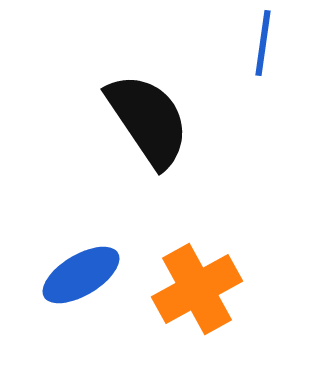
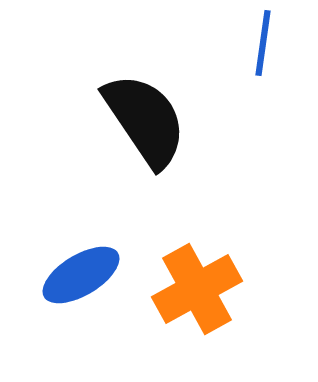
black semicircle: moved 3 px left
